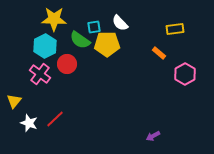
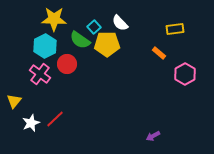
cyan square: rotated 32 degrees counterclockwise
white star: moved 2 px right; rotated 30 degrees clockwise
